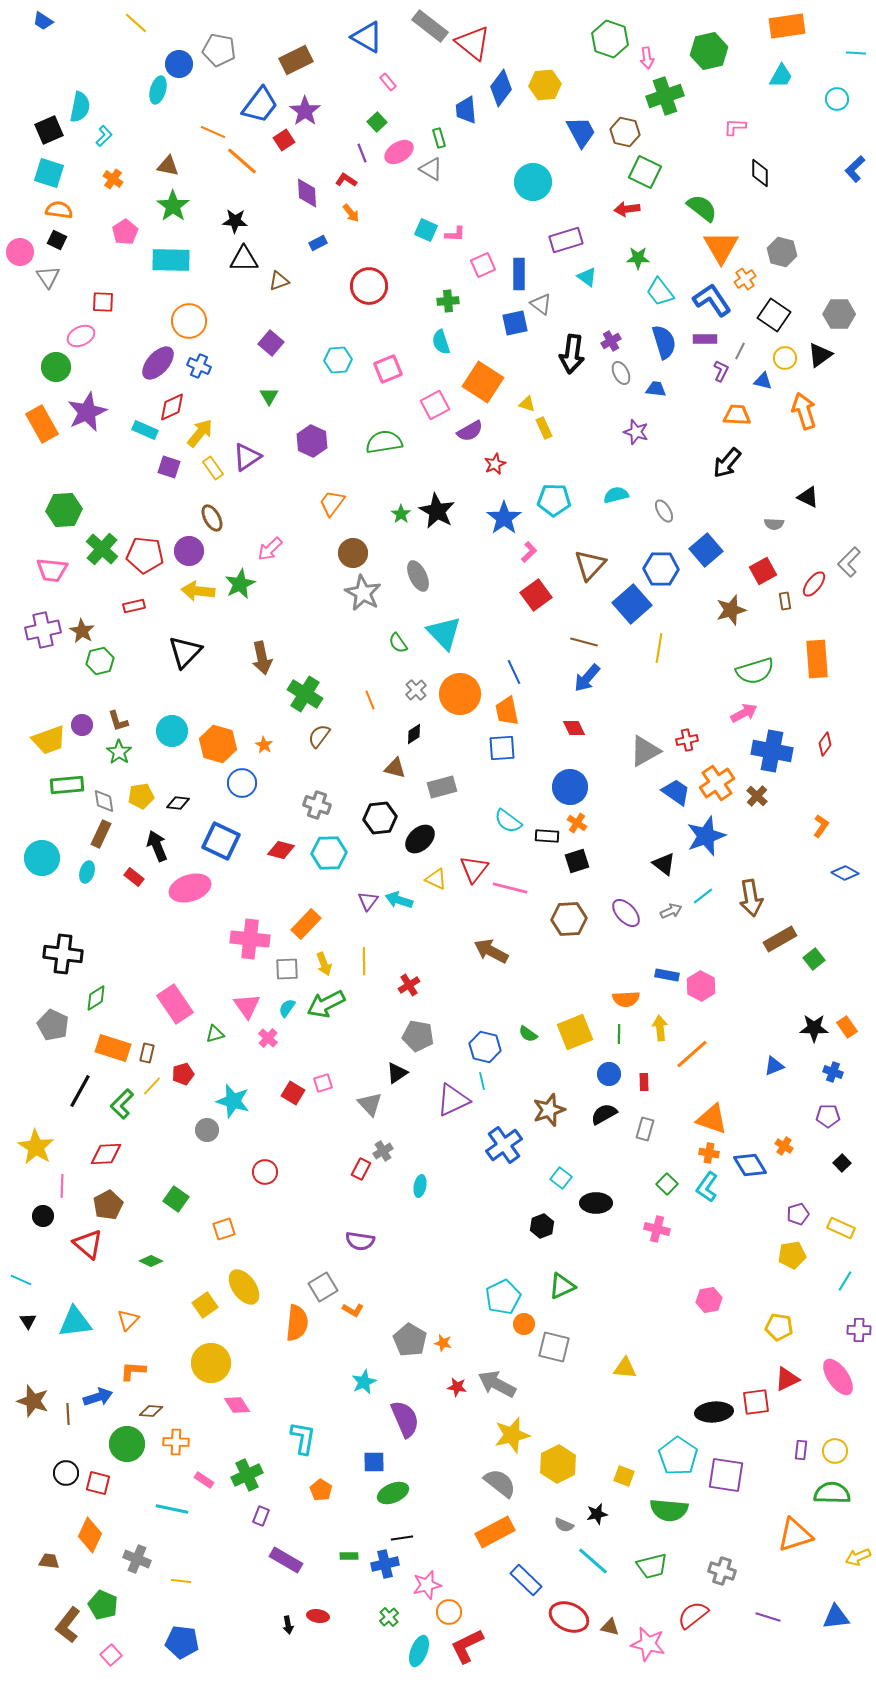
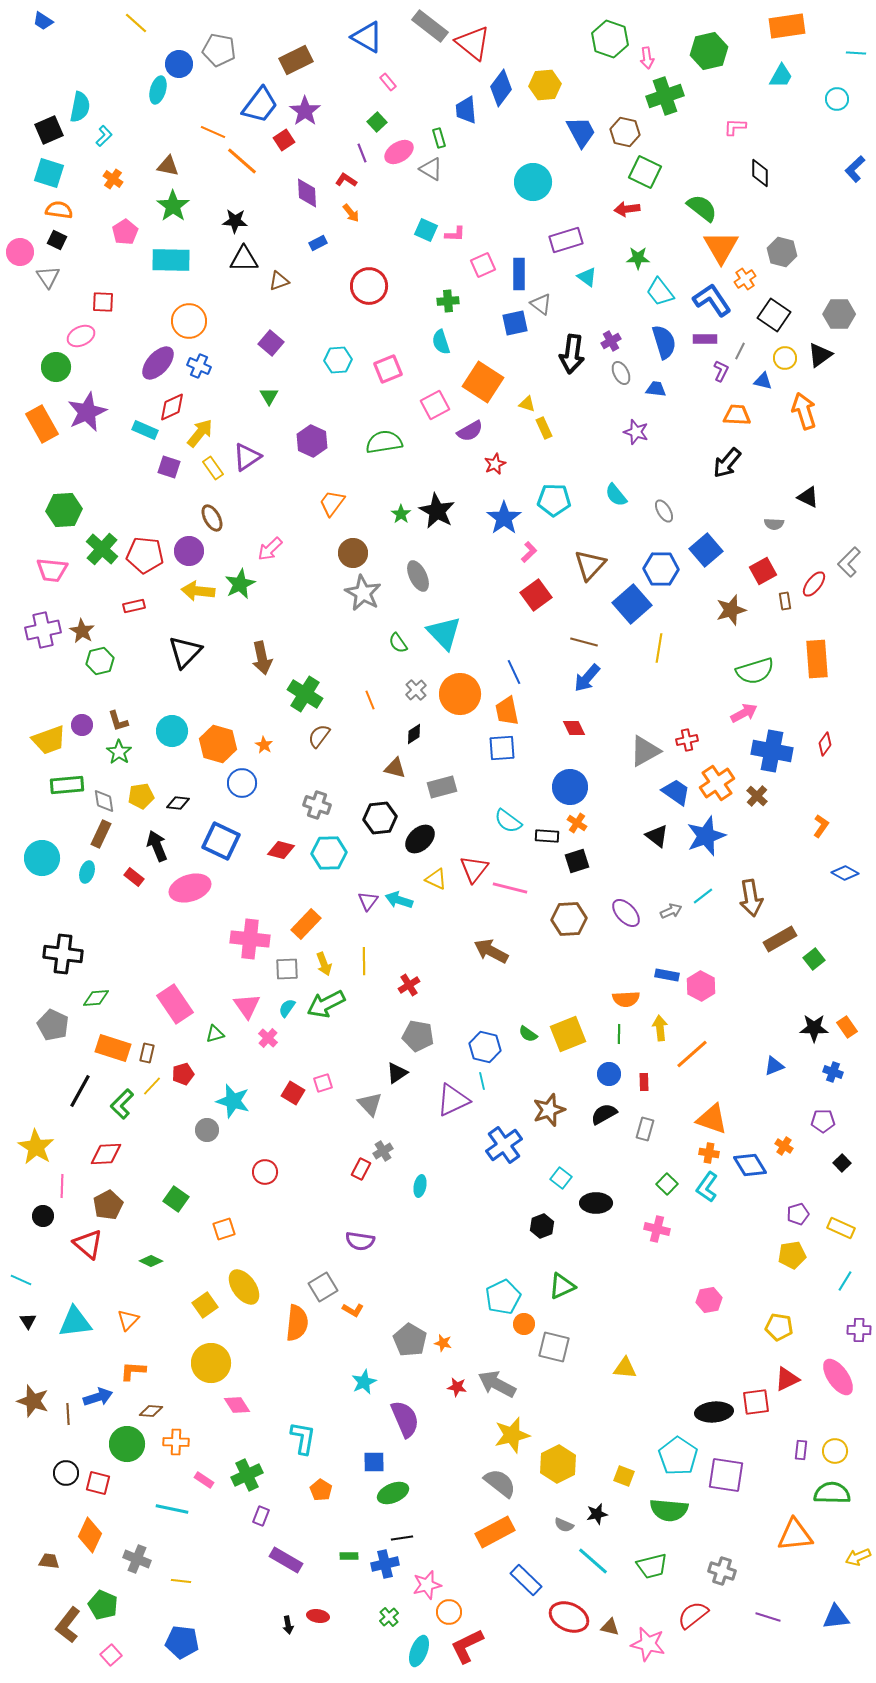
cyan semicircle at (616, 495): rotated 115 degrees counterclockwise
black triangle at (664, 864): moved 7 px left, 28 px up
green diamond at (96, 998): rotated 28 degrees clockwise
yellow square at (575, 1032): moved 7 px left, 2 px down
purple pentagon at (828, 1116): moved 5 px left, 5 px down
orange triangle at (795, 1535): rotated 12 degrees clockwise
